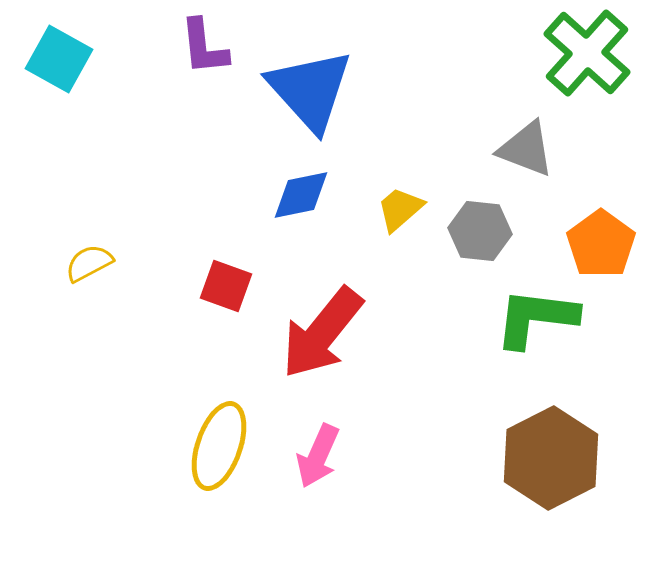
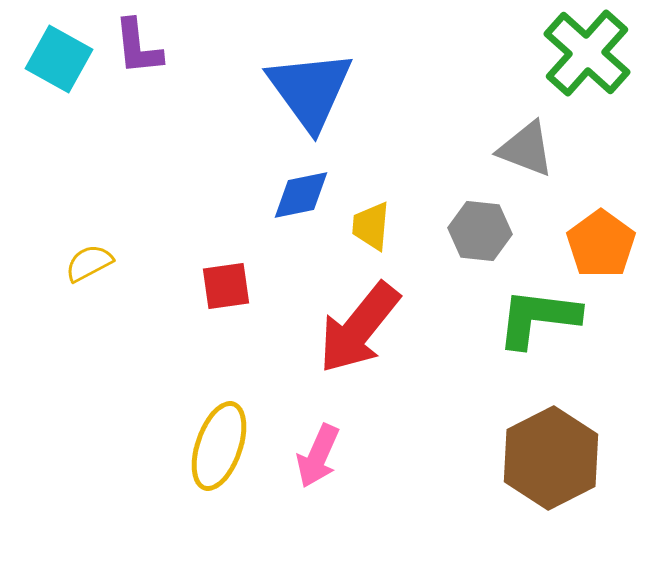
purple L-shape: moved 66 px left
blue triangle: rotated 6 degrees clockwise
yellow trapezoid: moved 29 px left, 17 px down; rotated 44 degrees counterclockwise
red square: rotated 28 degrees counterclockwise
green L-shape: moved 2 px right
red arrow: moved 37 px right, 5 px up
